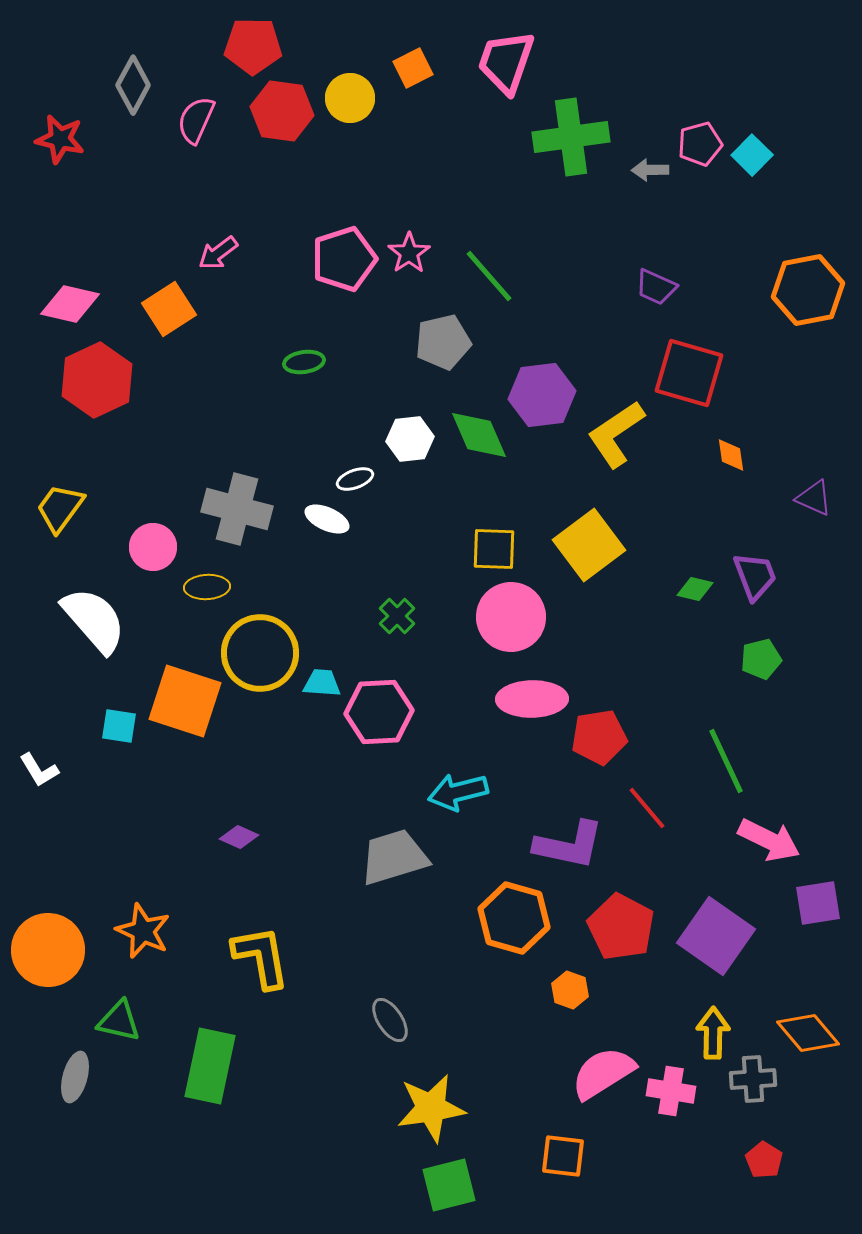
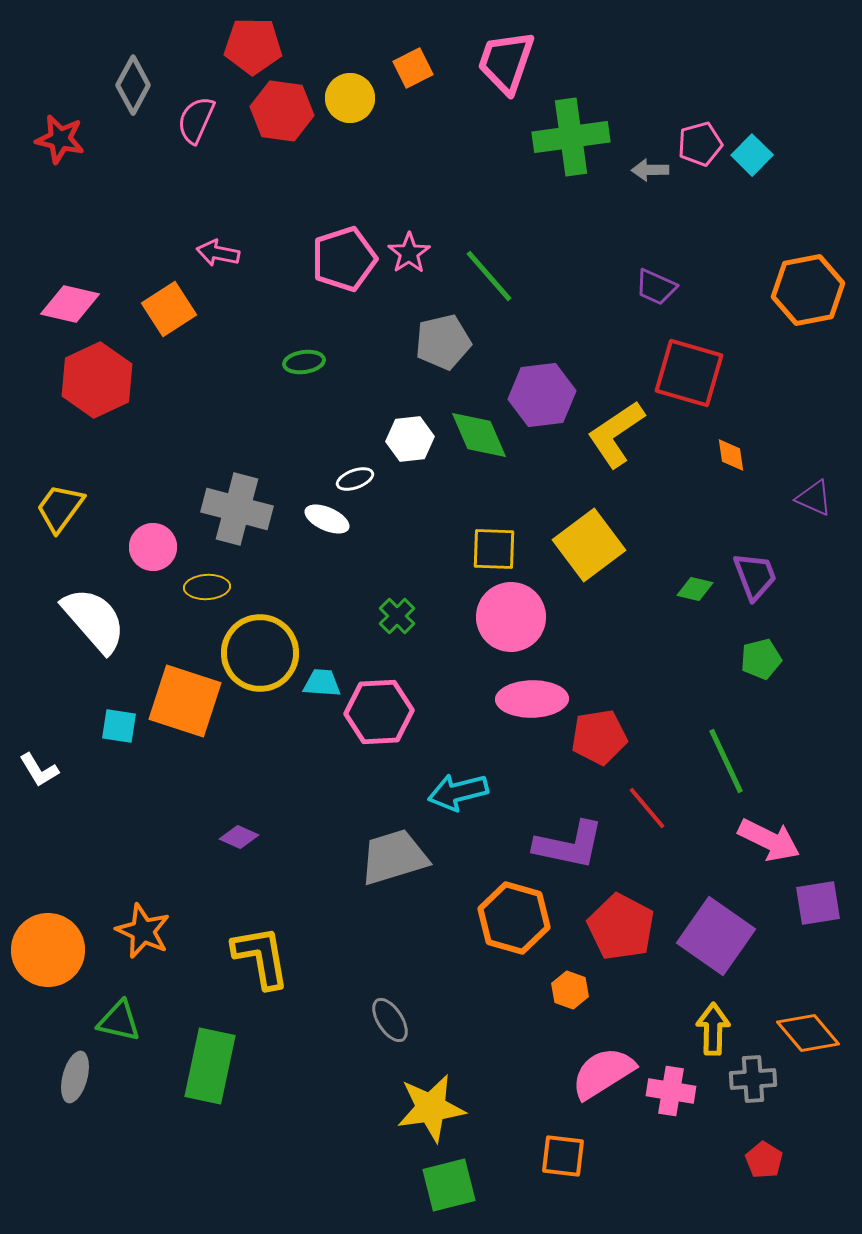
pink arrow at (218, 253): rotated 48 degrees clockwise
yellow arrow at (713, 1033): moved 4 px up
